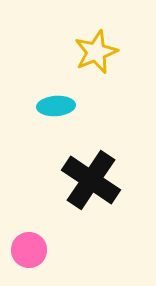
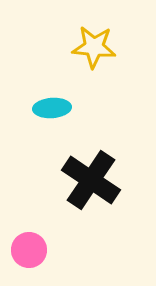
yellow star: moved 2 px left, 5 px up; rotated 27 degrees clockwise
cyan ellipse: moved 4 px left, 2 px down
